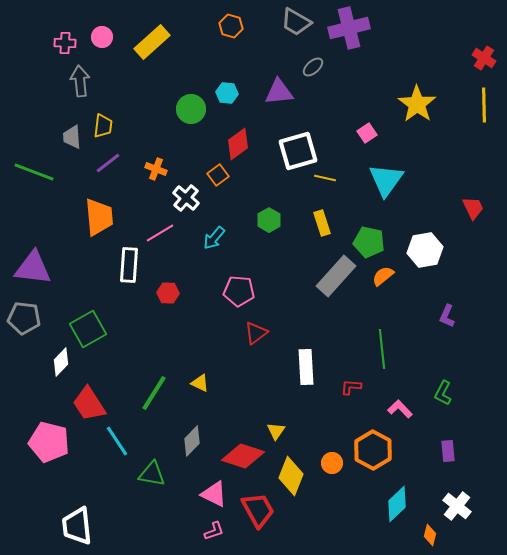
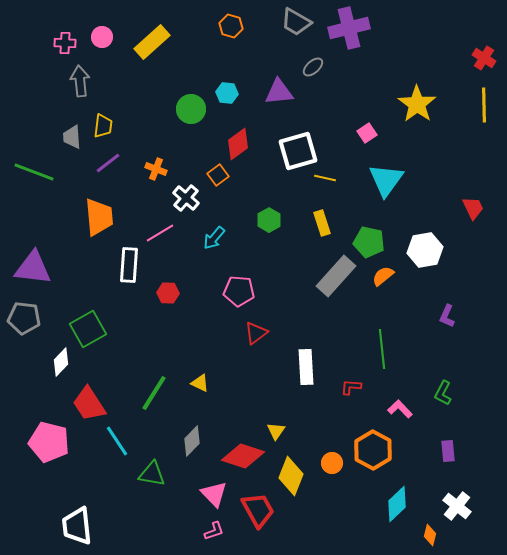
pink triangle at (214, 494): rotated 20 degrees clockwise
